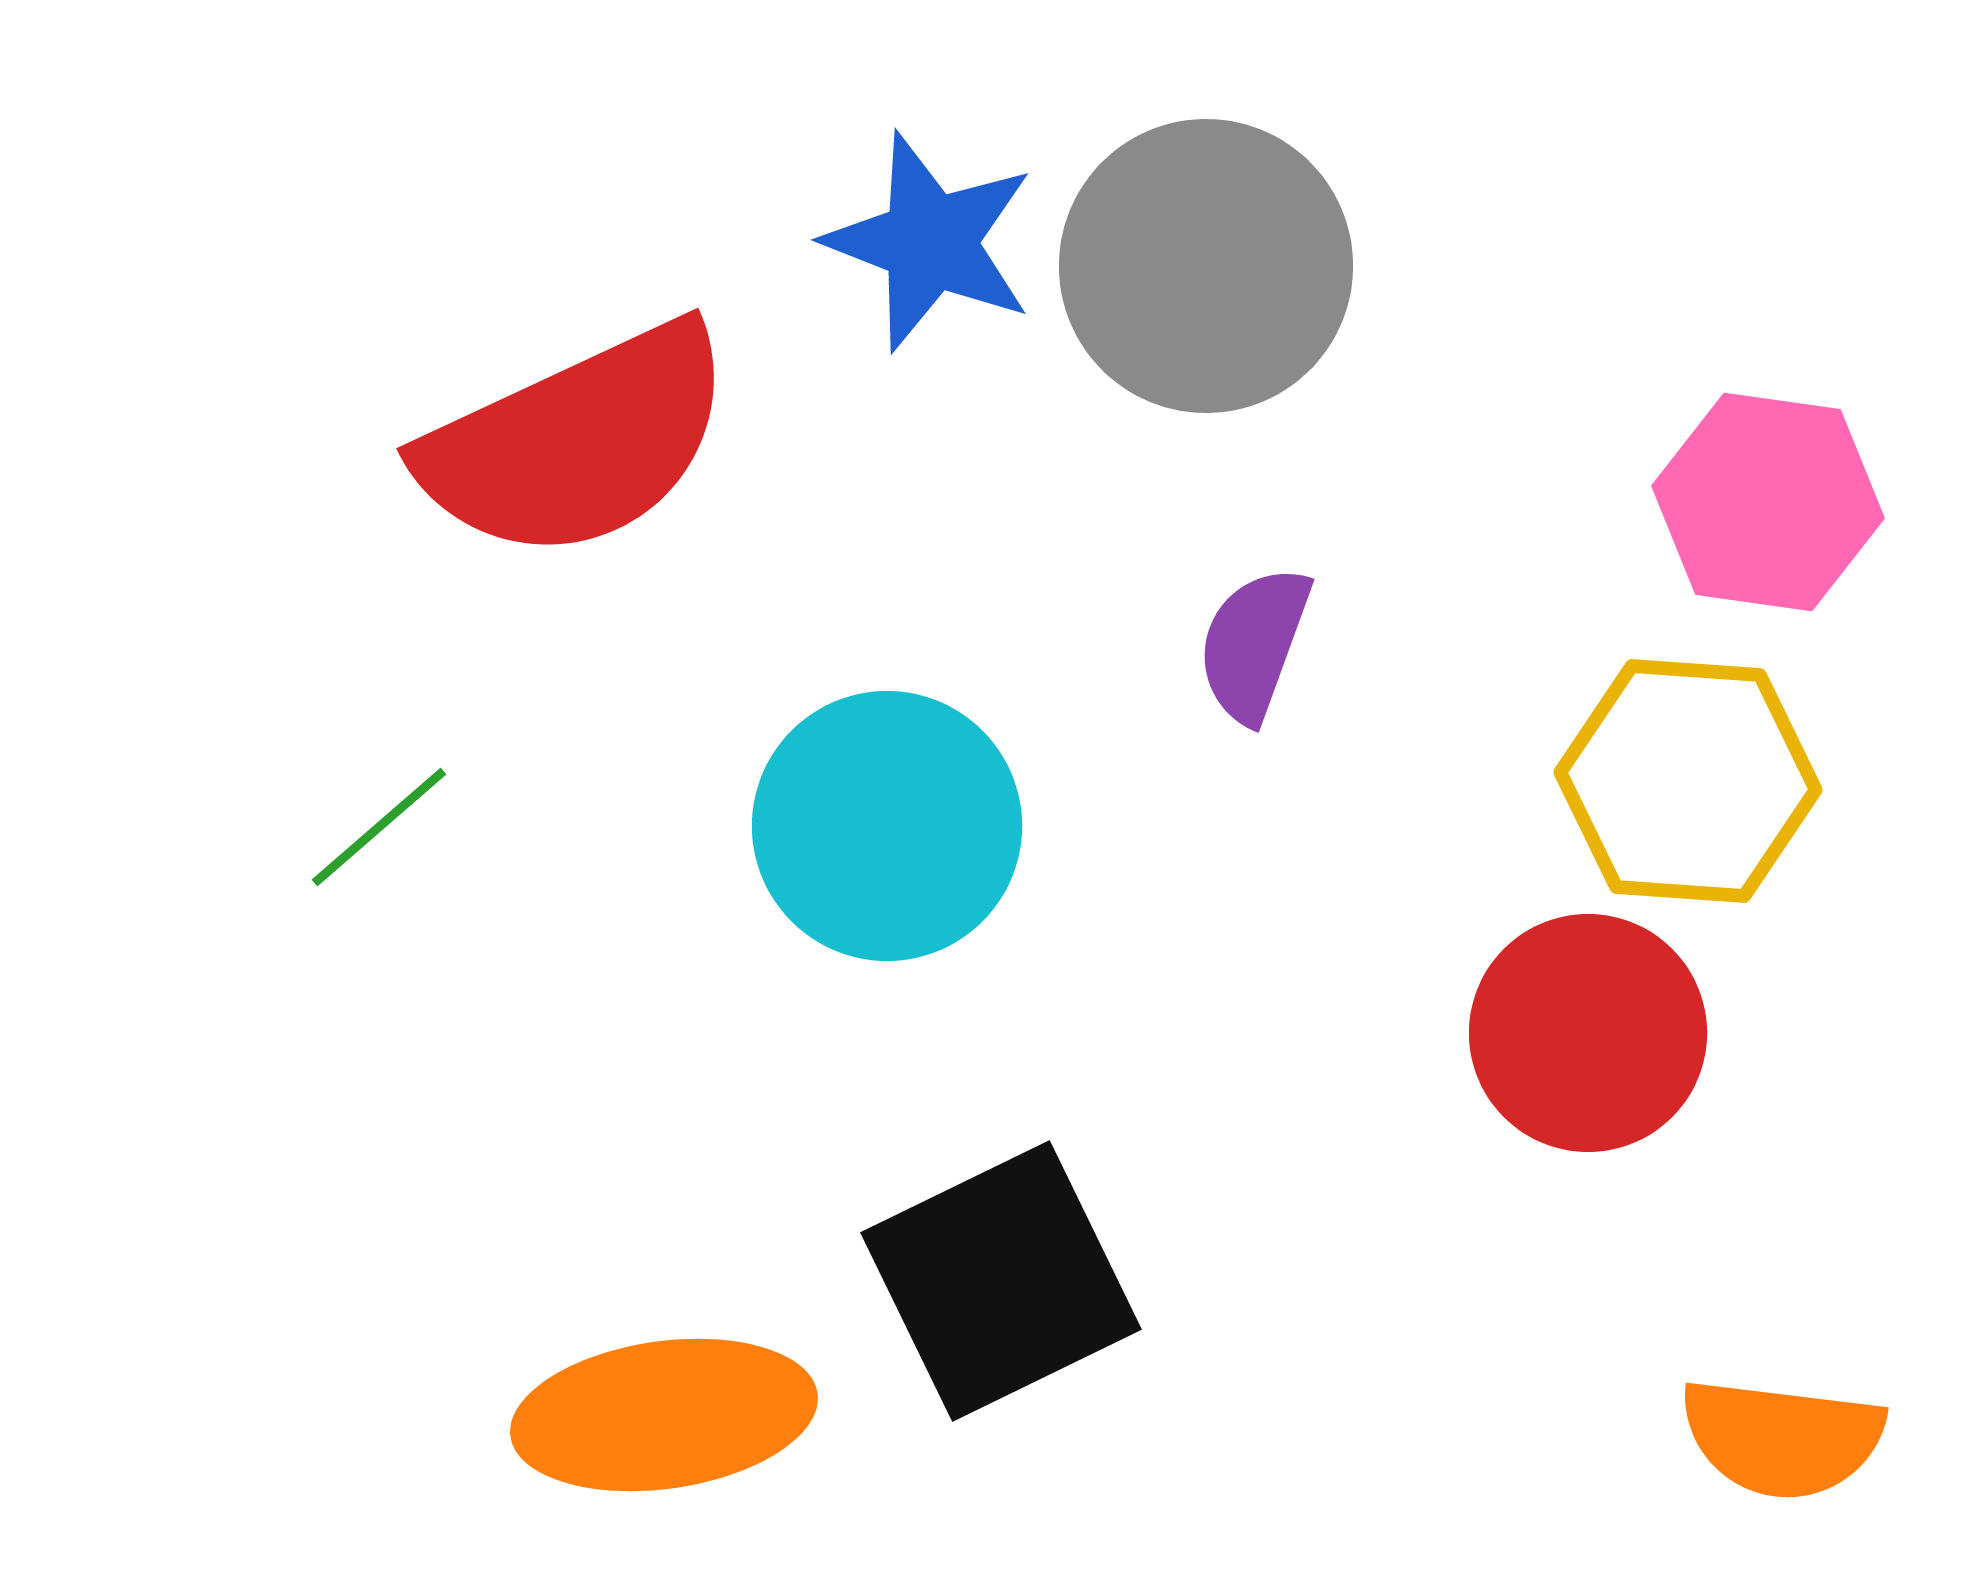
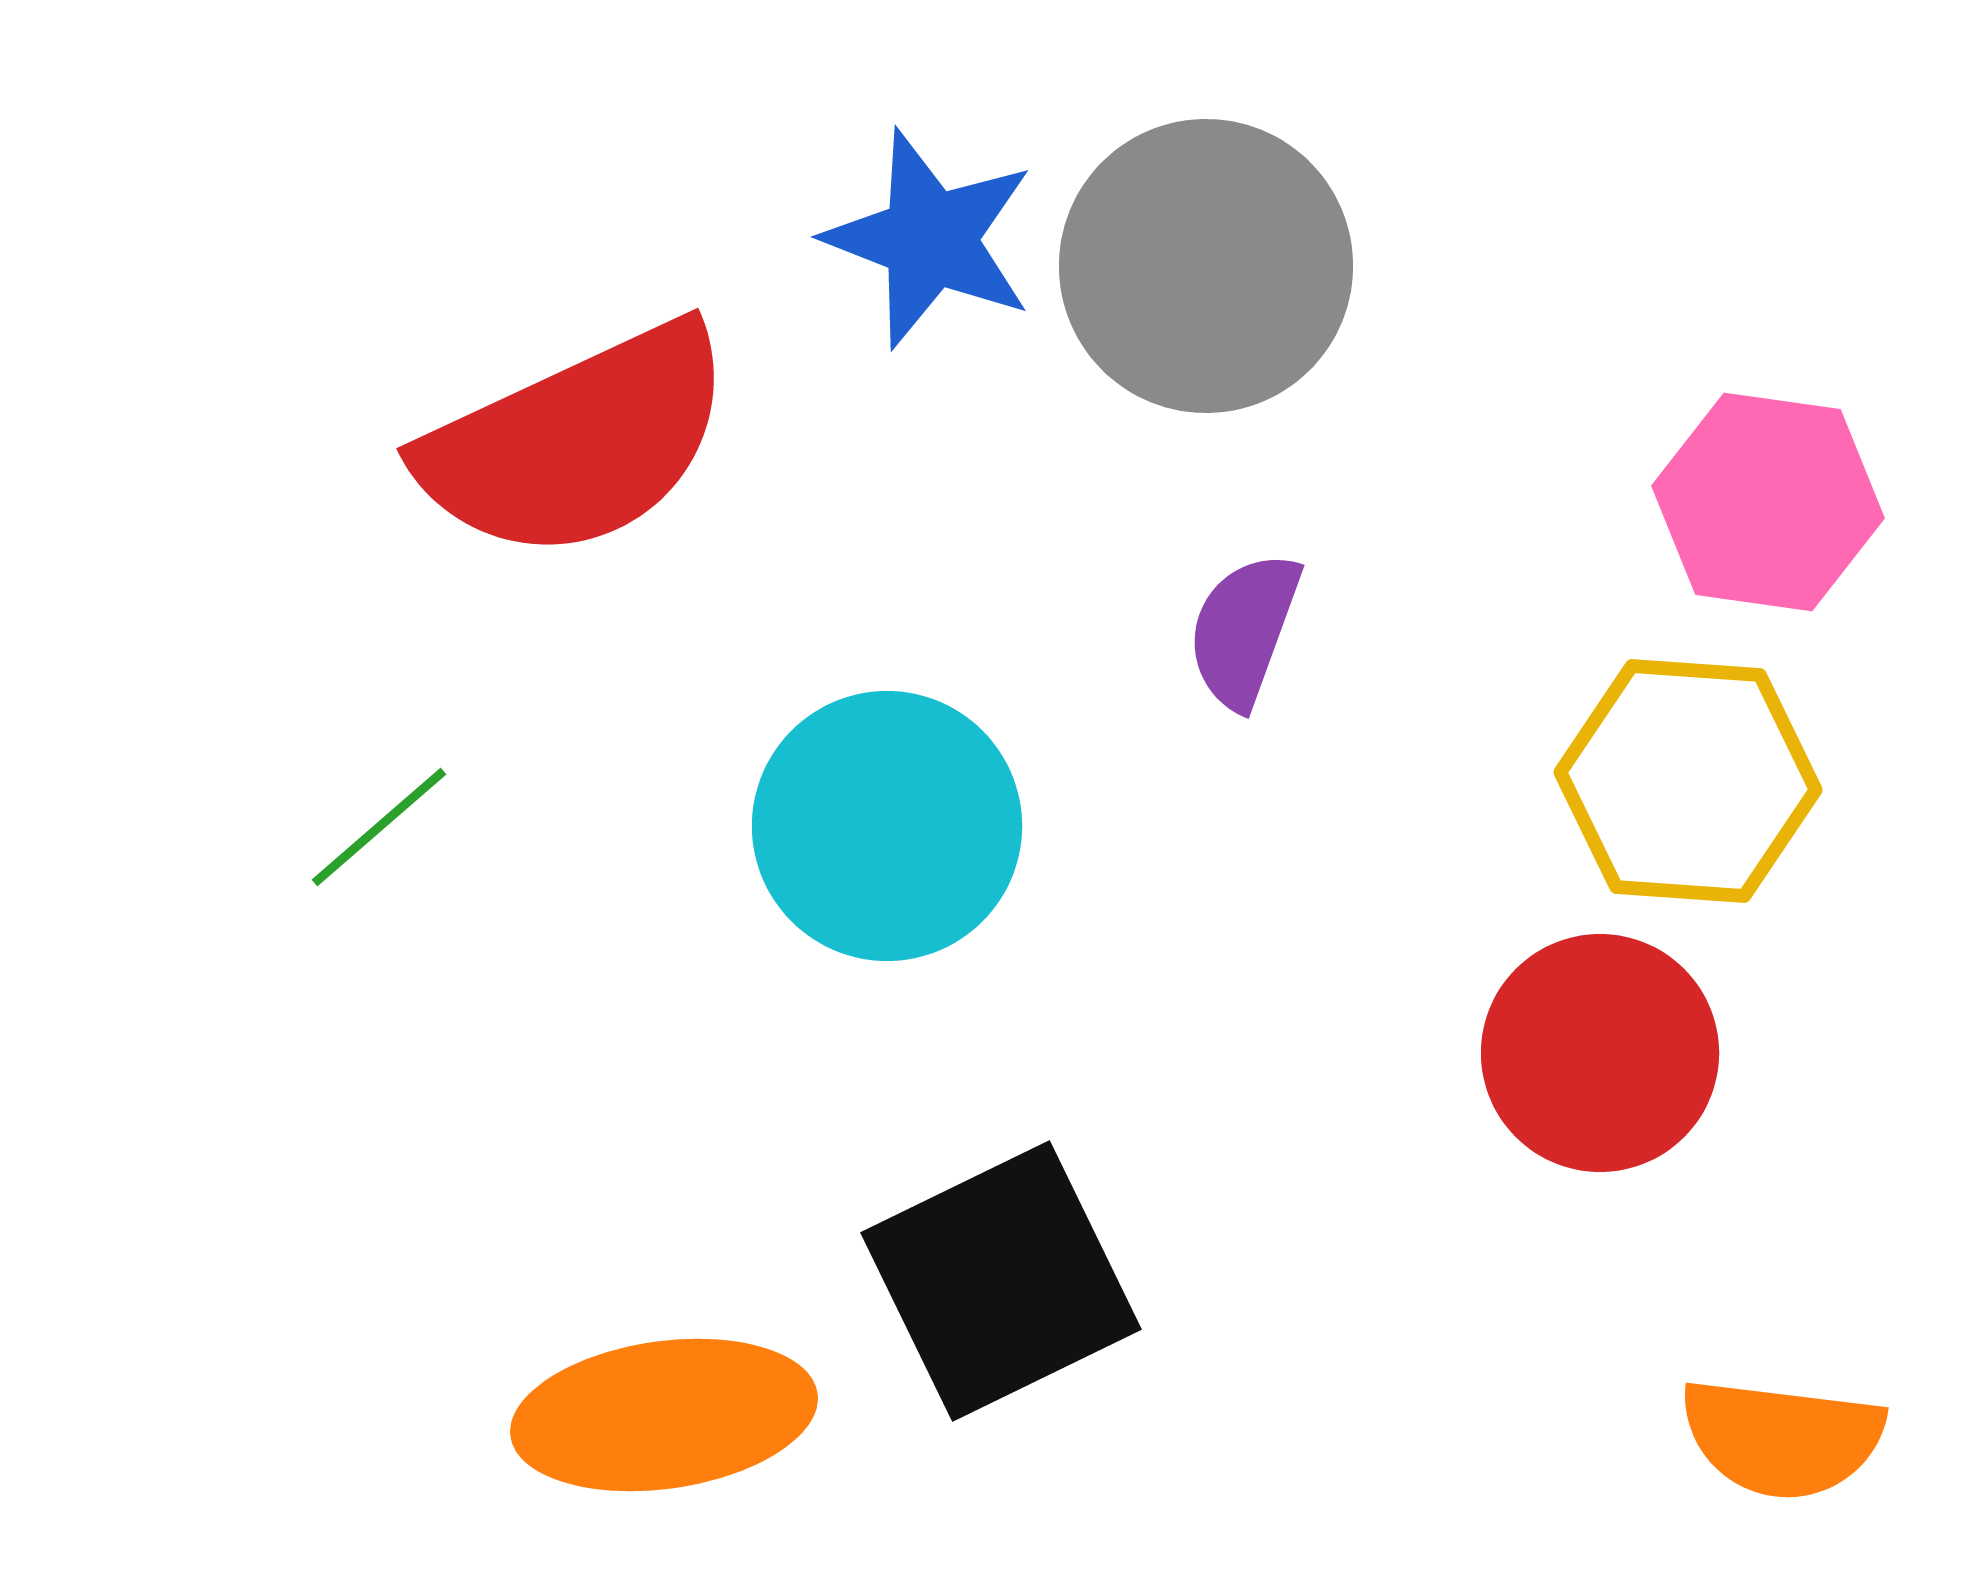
blue star: moved 3 px up
purple semicircle: moved 10 px left, 14 px up
red circle: moved 12 px right, 20 px down
